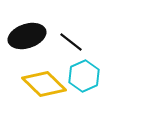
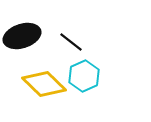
black ellipse: moved 5 px left
